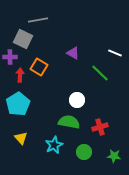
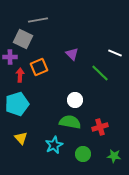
purple triangle: moved 1 px left, 1 px down; rotated 16 degrees clockwise
orange square: rotated 36 degrees clockwise
white circle: moved 2 px left
cyan pentagon: moved 1 px left; rotated 15 degrees clockwise
green semicircle: moved 1 px right
green circle: moved 1 px left, 2 px down
